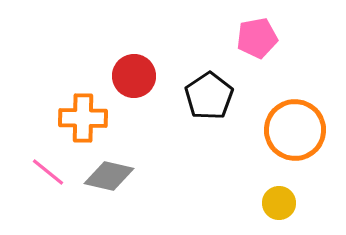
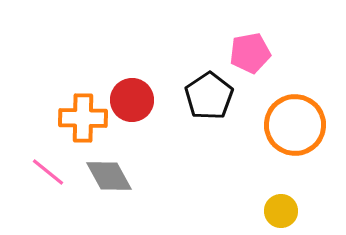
pink pentagon: moved 7 px left, 15 px down
red circle: moved 2 px left, 24 px down
orange circle: moved 5 px up
gray diamond: rotated 48 degrees clockwise
yellow circle: moved 2 px right, 8 px down
